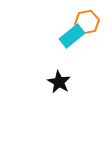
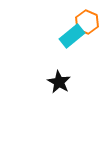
orange hexagon: rotated 25 degrees counterclockwise
